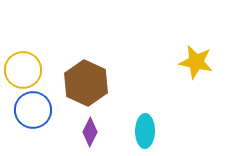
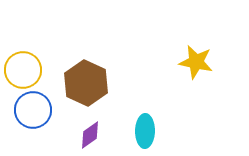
purple diamond: moved 3 px down; rotated 28 degrees clockwise
